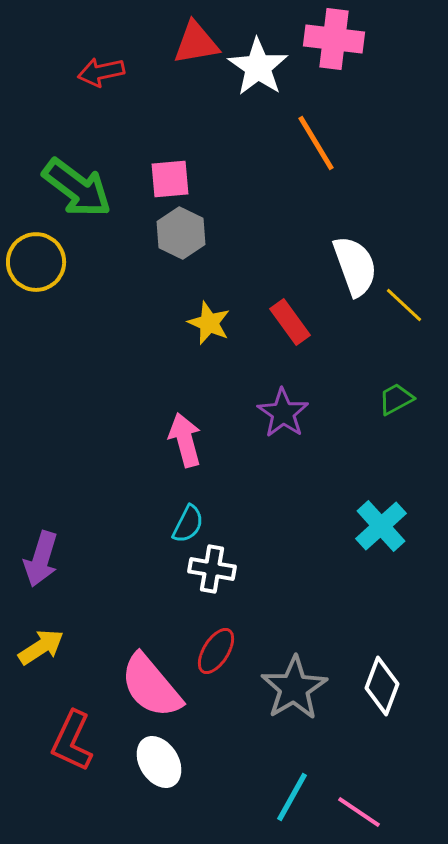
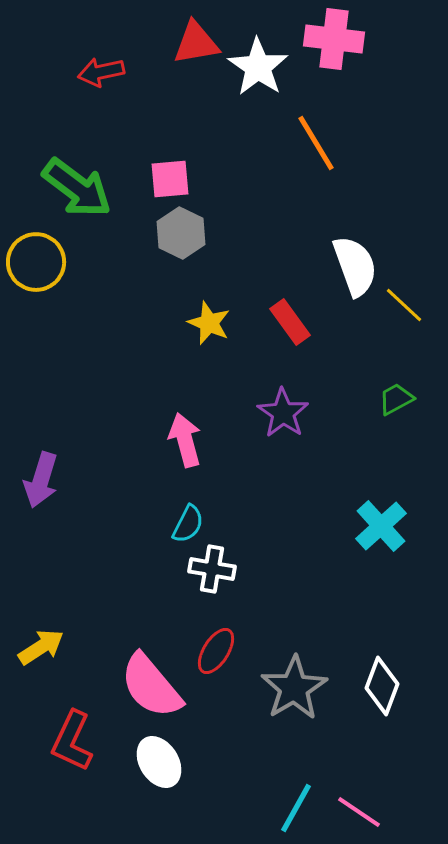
purple arrow: moved 79 px up
cyan line: moved 4 px right, 11 px down
